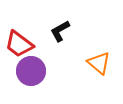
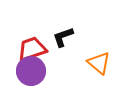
black L-shape: moved 3 px right, 6 px down; rotated 10 degrees clockwise
red trapezoid: moved 13 px right, 5 px down; rotated 124 degrees clockwise
